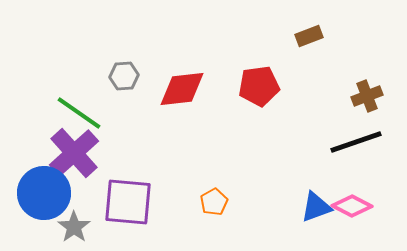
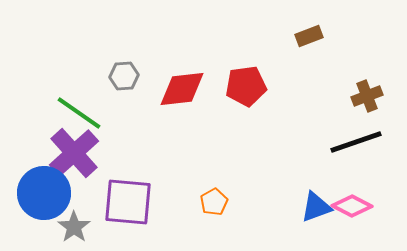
red pentagon: moved 13 px left
